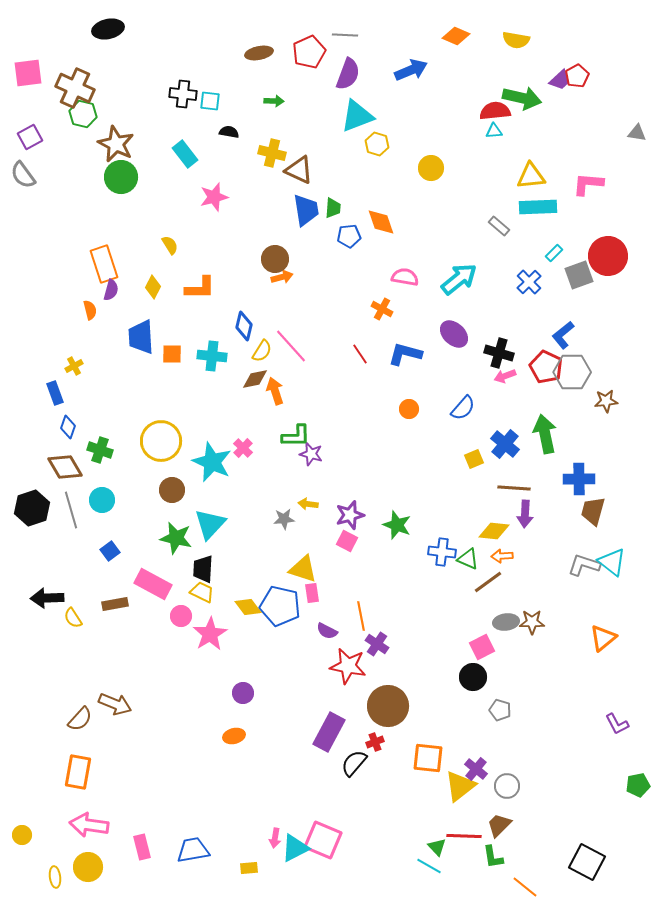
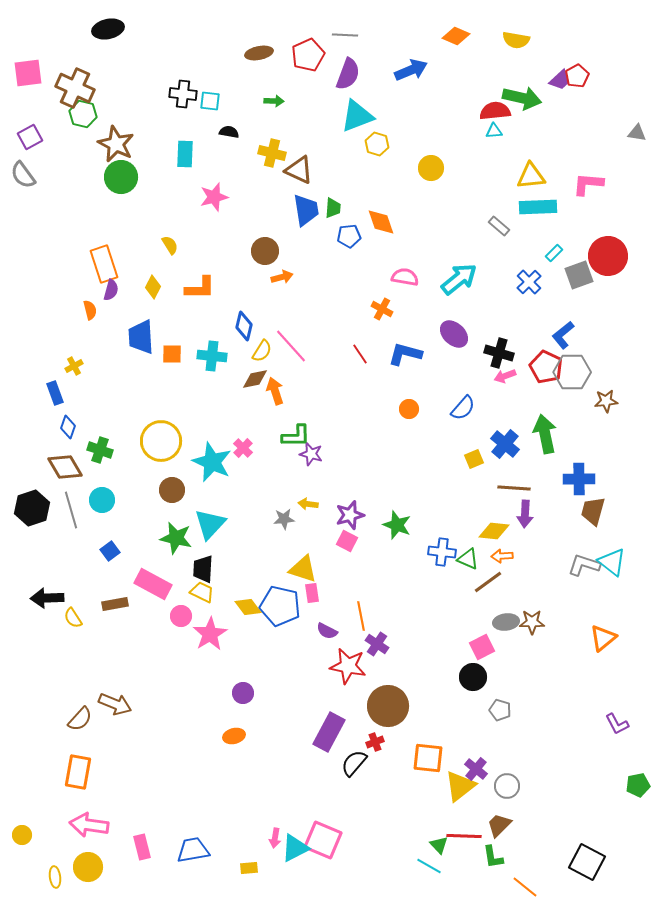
red pentagon at (309, 52): moved 1 px left, 3 px down
cyan rectangle at (185, 154): rotated 40 degrees clockwise
brown circle at (275, 259): moved 10 px left, 8 px up
green triangle at (437, 847): moved 2 px right, 2 px up
